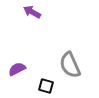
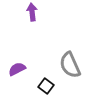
purple arrow: rotated 54 degrees clockwise
black square: rotated 21 degrees clockwise
